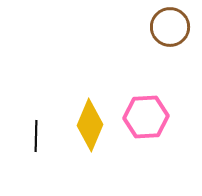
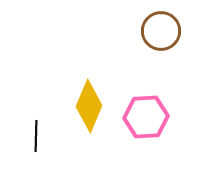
brown circle: moved 9 px left, 4 px down
yellow diamond: moved 1 px left, 19 px up
